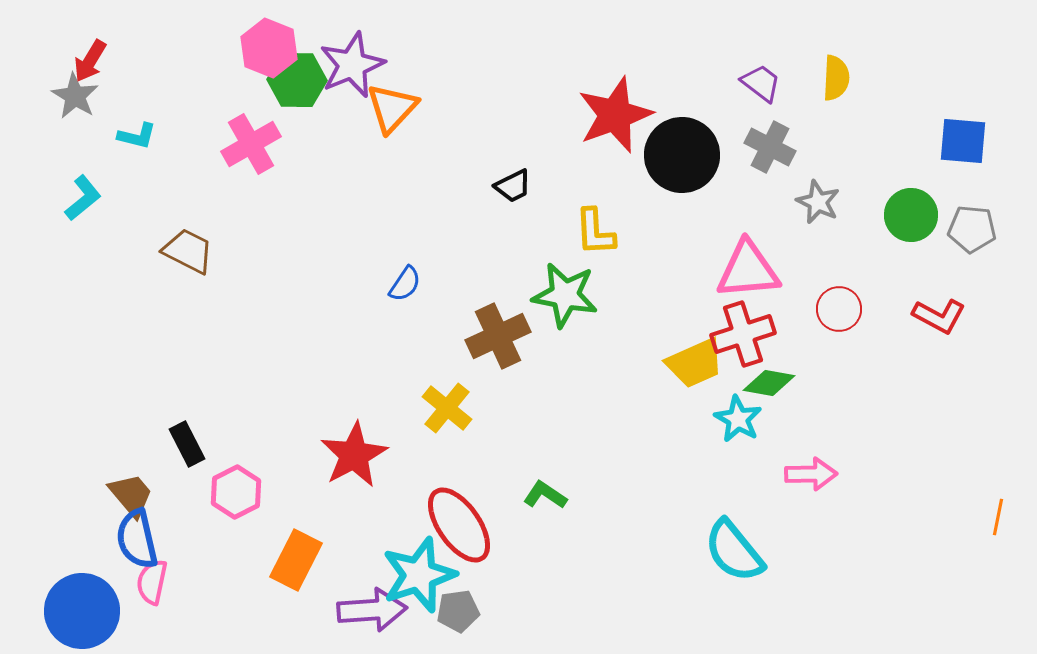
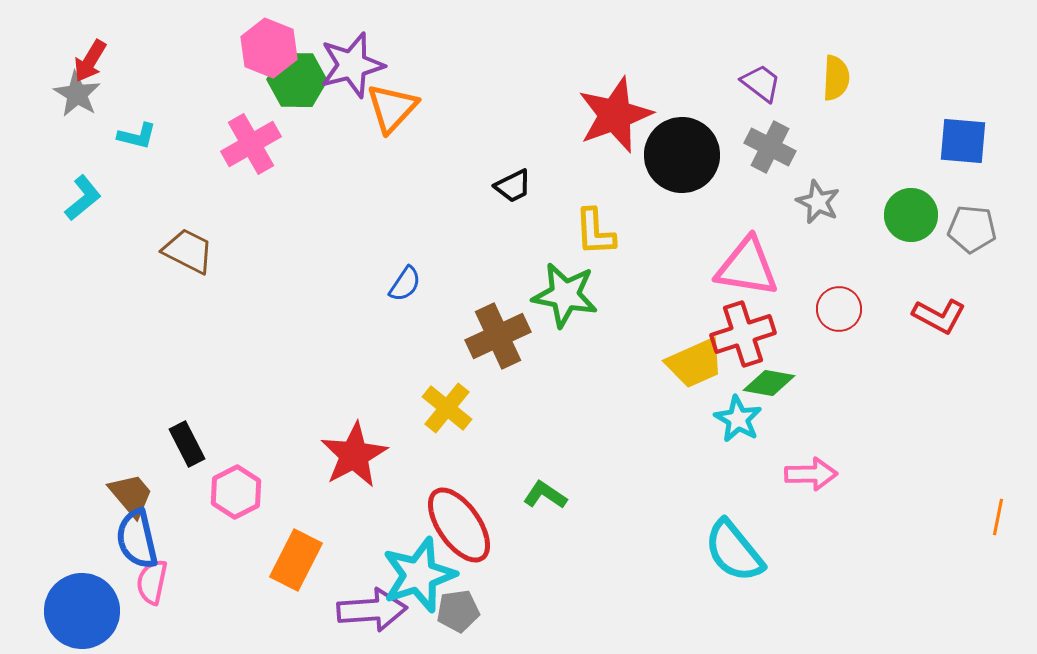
purple star at (352, 65): rotated 8 degrees clockwise
gray star at (75, 96): moved 2 px right, 2 px up
pink triangle at (748, 270): moved 1 px left, 3 px up; rotated 14 degrees clockwise
